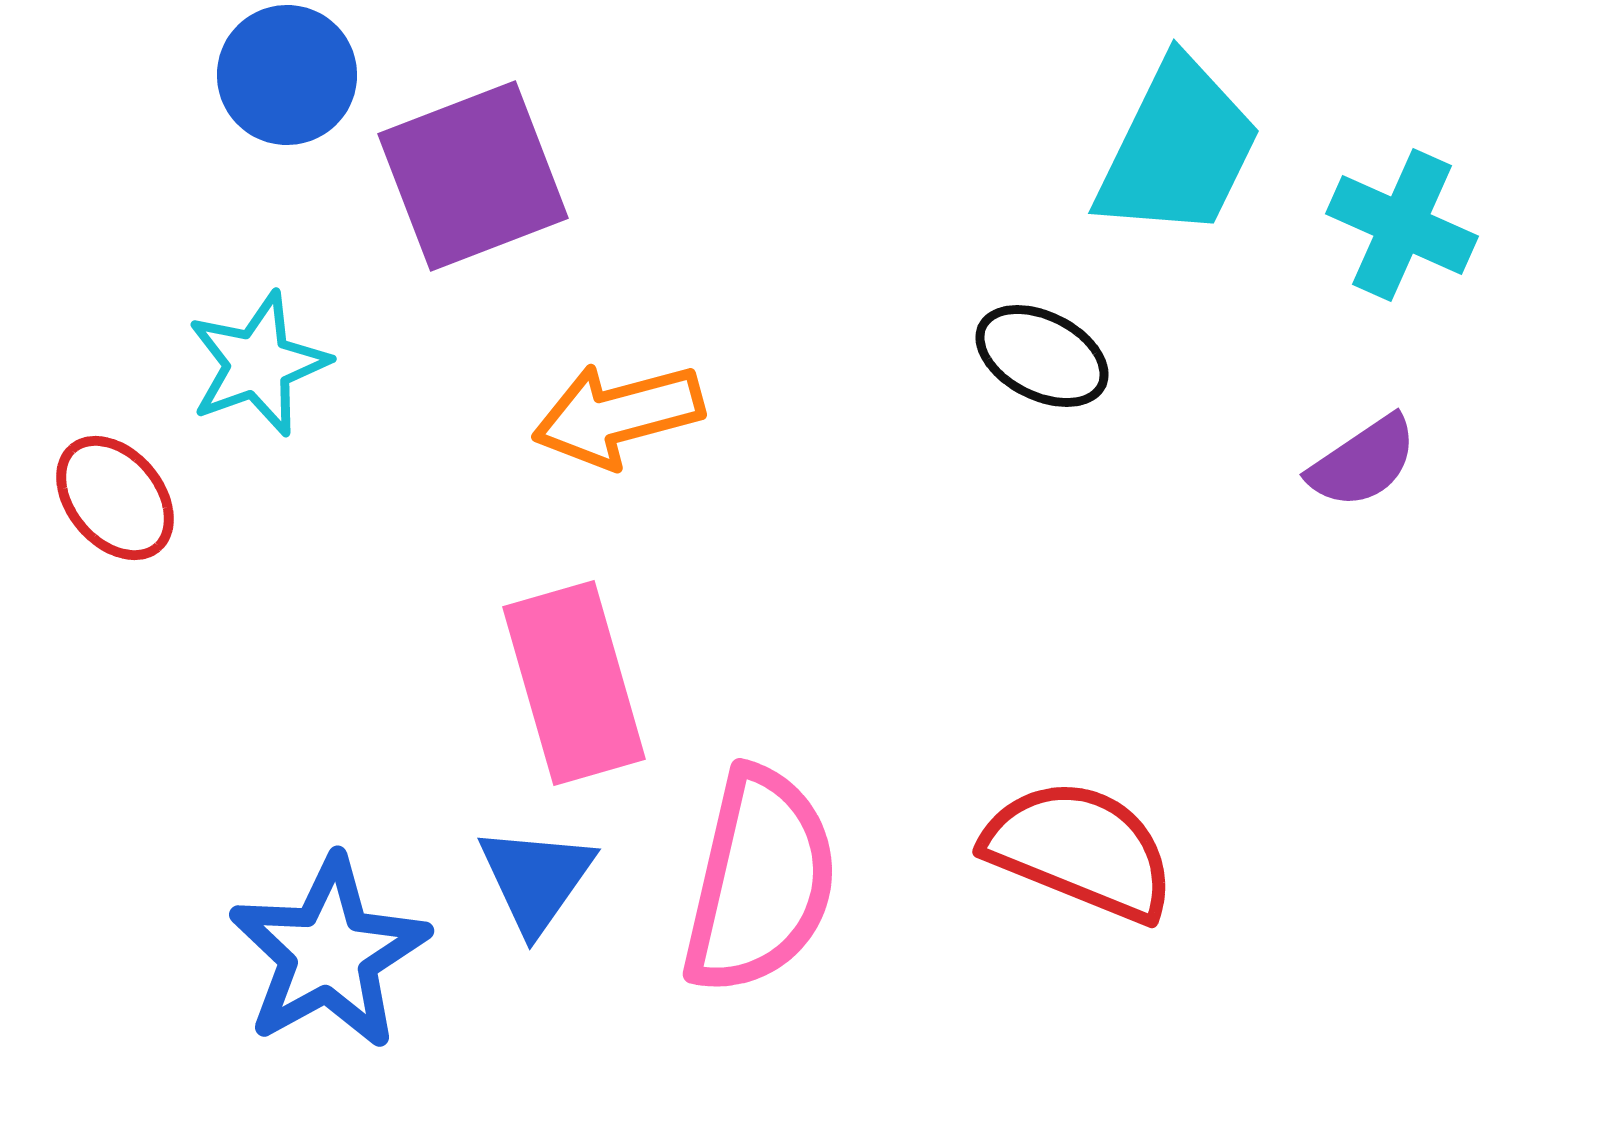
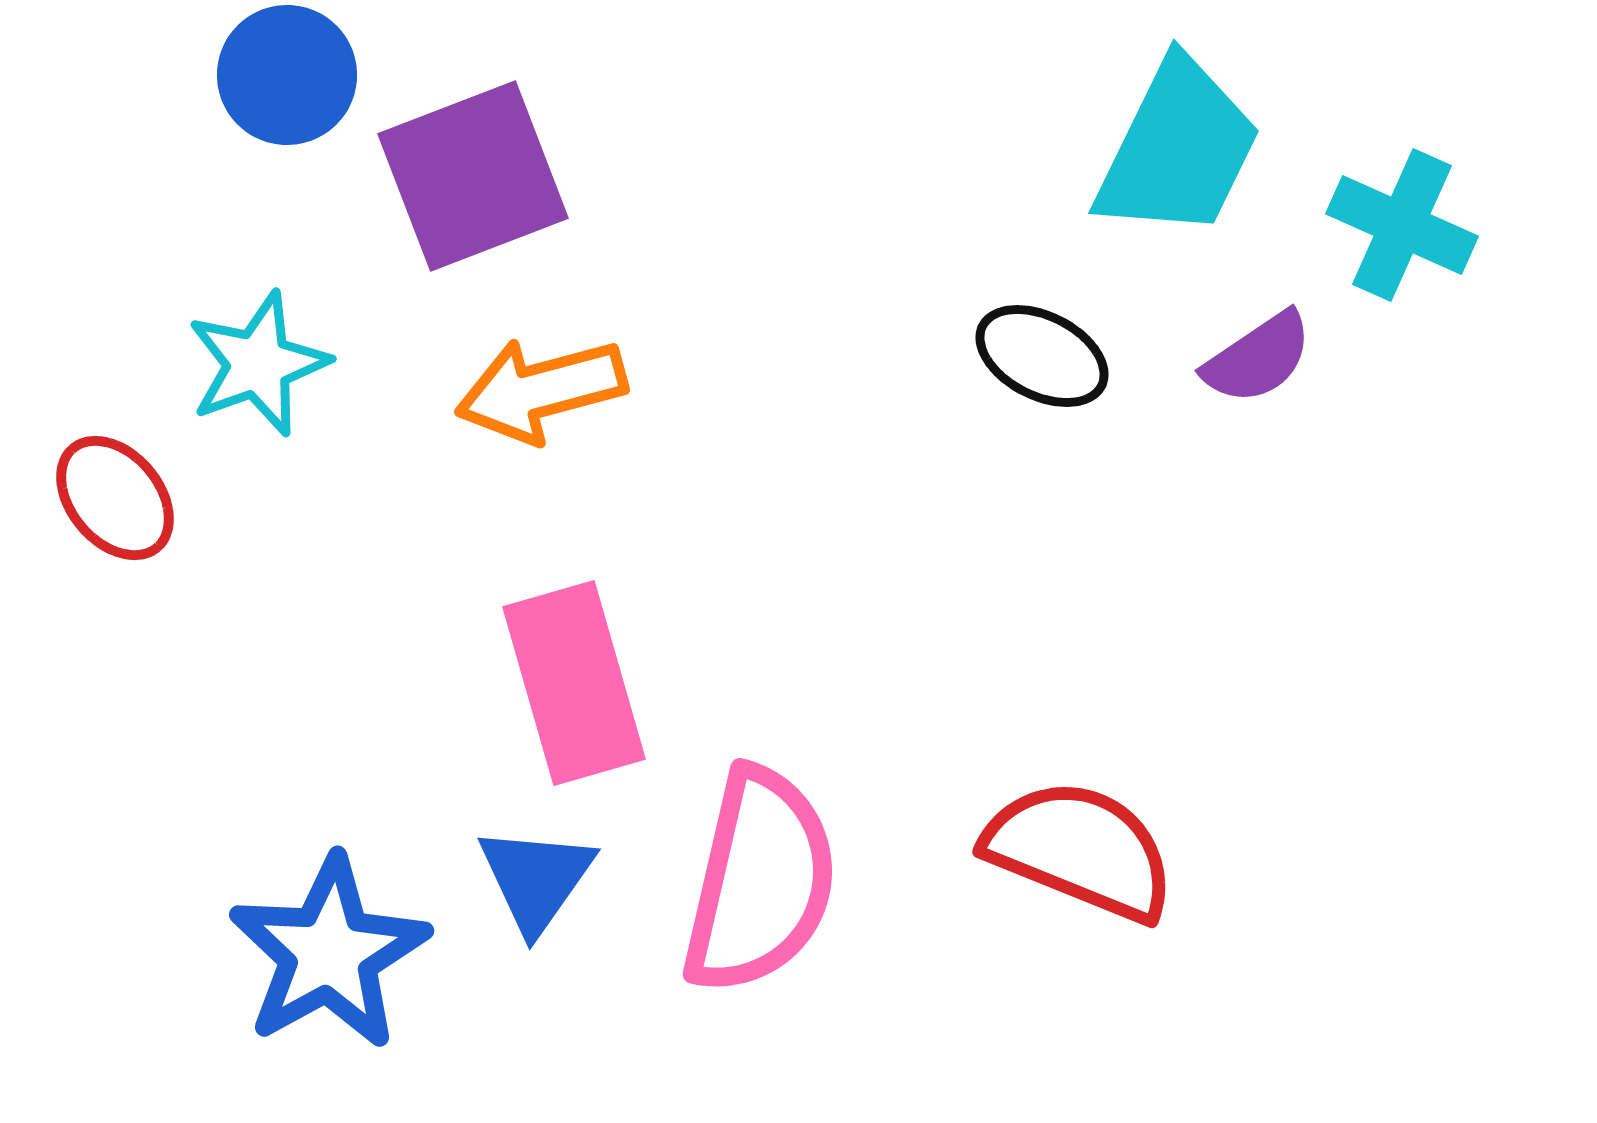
orange arrow: moved 77 px left, 25 px up
purple semicircle: moved 105 px left, 104 px up
